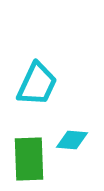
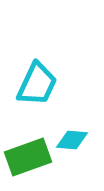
green rectangle: moved 1 px left, 2 px up; rotated 72 degrees clockwise
